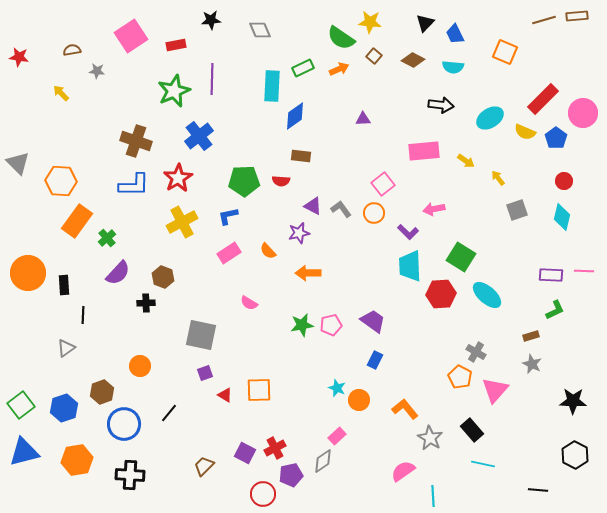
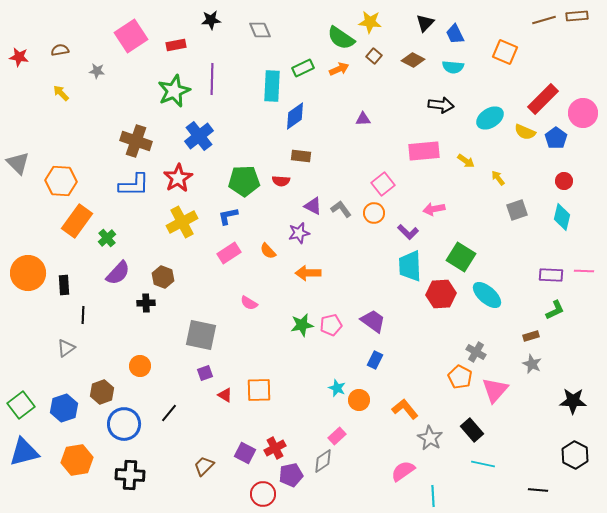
brown semicircle at (72, 50): moved 12 px left
